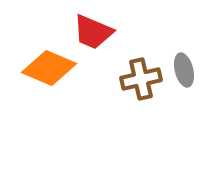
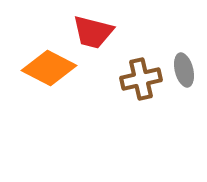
red trapezoid: rotated 9 degrees counterclockwise
orange diamond: rotated 4 degrees clockwise
